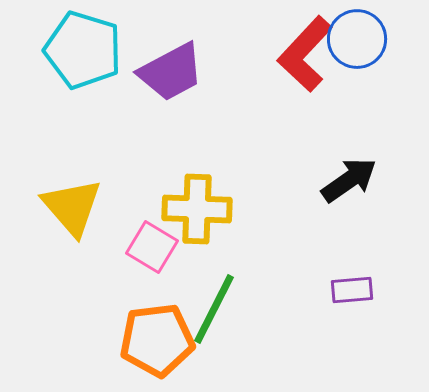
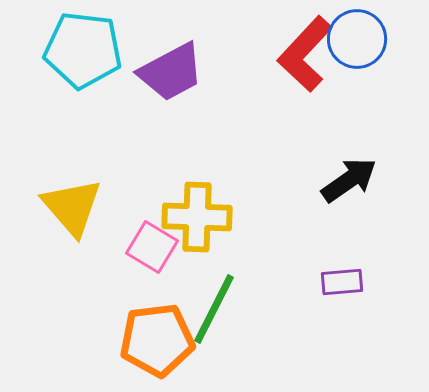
cyan pentagon: rotated 10 degrees counterclockwise
yellow cross: moved 8 px down
purple rectangle: moved 10 px left, 8 px up
